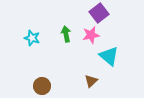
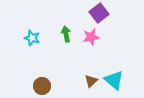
pink star: moved 2 px down
cyan triangle: moved 5 px right, 24 px down
